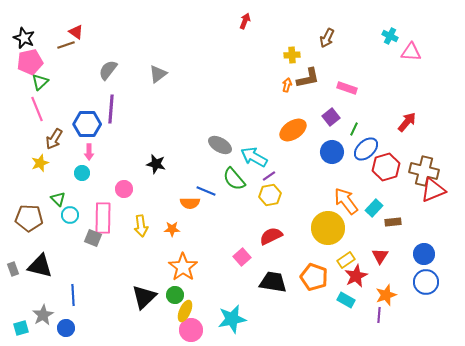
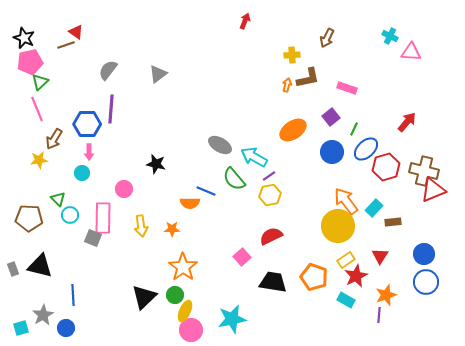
yellow star at (40, 163): moved 1 px left, 3 px up; rotated 12 degrees clockwise
yellow circle at (328, 228): moved 10 px right, 2 px up
